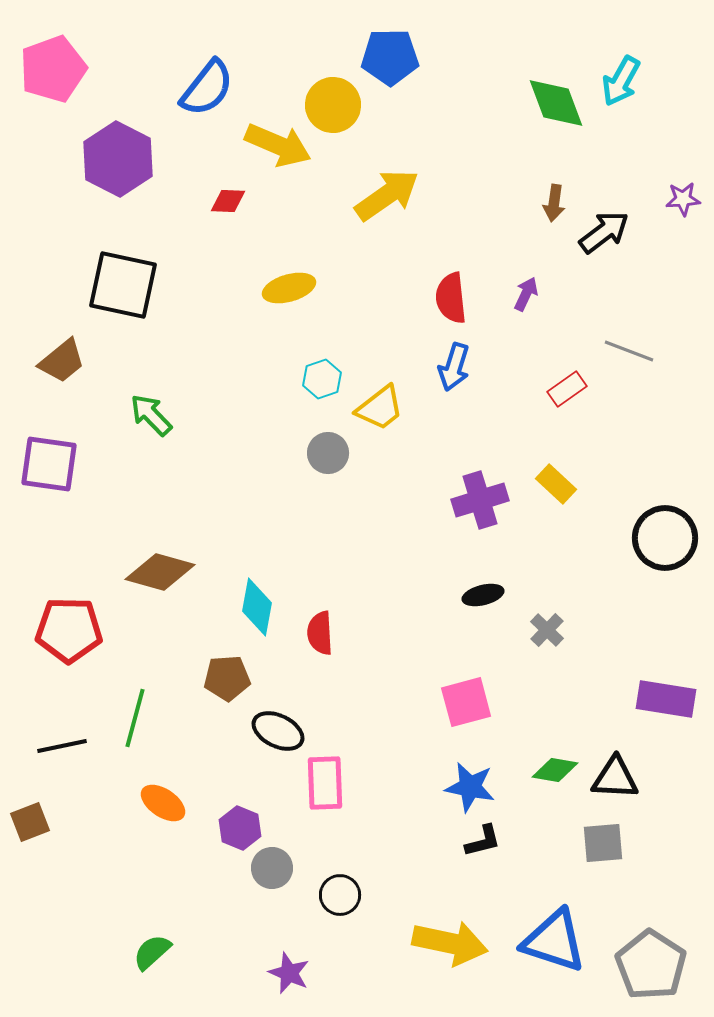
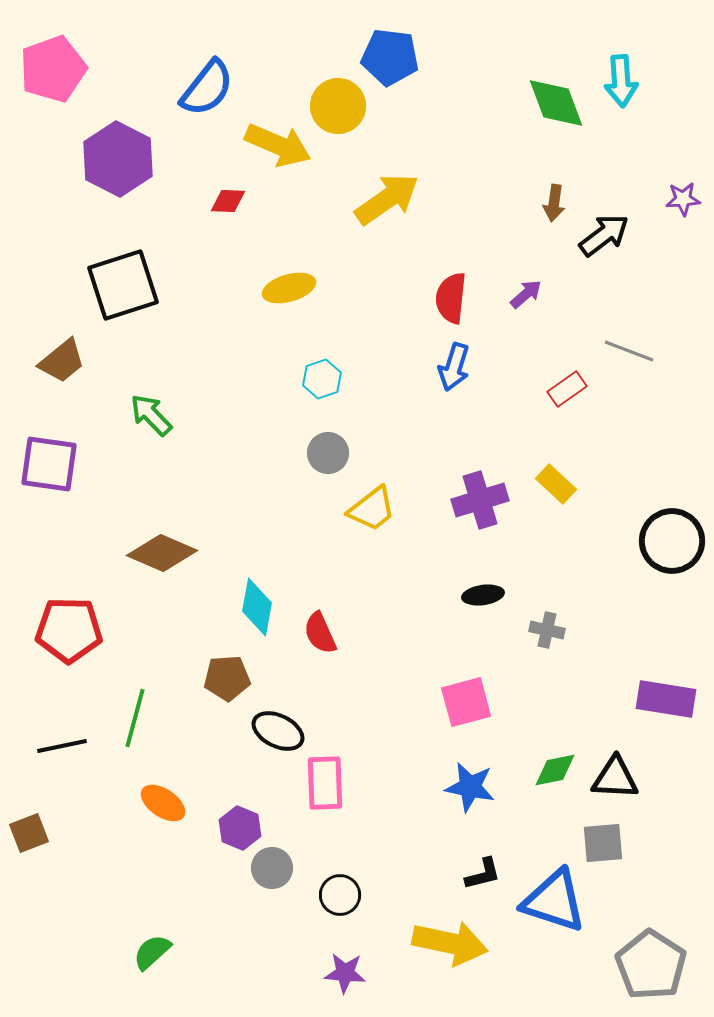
blue pentagon at (390, 57): rotated 8 degrees clockwise
cyan arrow at (621, 81): rotated 33 degrees counterclockwise
yellow circle at (333, 105): moved 5 px right, 1 px down
yellow arrow at (387, 195): moved 4 px down
black arrow at (604, 232): moved 3 px down
black square at (123, 285): rotated 30 degrees counterclockwise
purple arrow at (526, 294): rotated 24 degrees clockwise
red semicircle at (451, 298): rotated 12 degrees clockwise
yellow trapezoid at (380, 408): moved 8 px left, 101 px down
black circle at (665, 538): moved 7 px right, 3 px down
brown diamond at (160, 572): moved 2 px right, 19 px up; rotated 8 degrees clockwise
black ellipse at (483, 595): rotated 6 degrees clockwise
gray cross at (547, 630): rotated 32 degrees counterclockwise
red semicircle at (320, 633): rotated 21 degrees counterclockwise
green diamond at (555, 770): rotated 21 degrees counterclockwise
brown square at (30, 822): moved 1 px left, 11 px down
black L-shape at (483, 841): moved 33 px down
blue triangle at (554, 941): moved 40 px up
purple star at (289, 973): moved 56 px right; rotated 18 degrees counterclockwise
